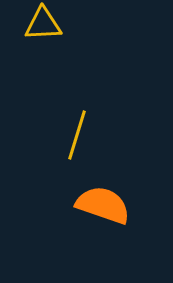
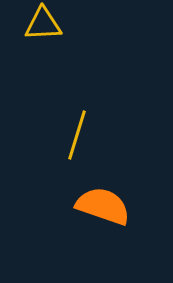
orange semicircle: moved 1 px down
